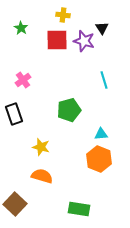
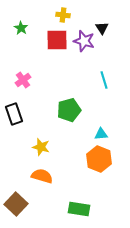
brown square: moved 1 px right
